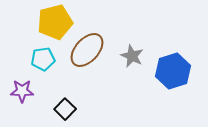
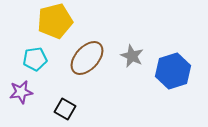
yellow pentagon: moved 1 px up
brown ellipse: moved 8 px down
cyan pentagon: moved 8 px left
purple star: moved 1 px left, 1 px down; rotated 10 degrees counterclockwise
black square: rotated 15 degrees counterclockwise
